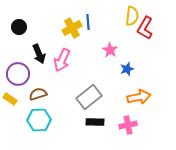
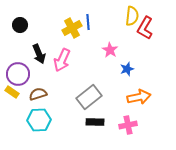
black circle: moved 1 px right, 2 px up
yellow rectangle: moved 2 px right, 7 px up
